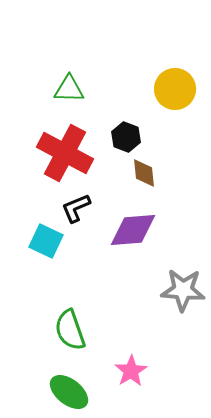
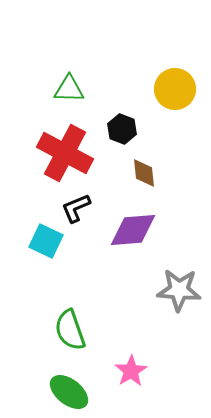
black hexagon: moved 4 px left, 8 px up
gray star: moved 4 px left
